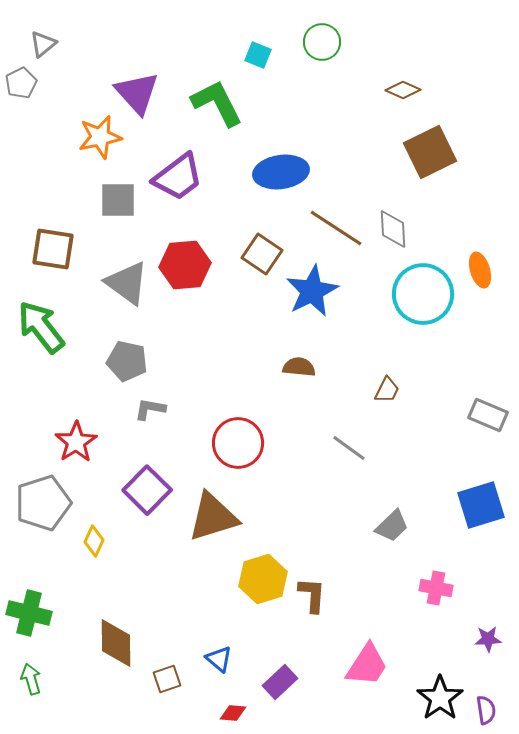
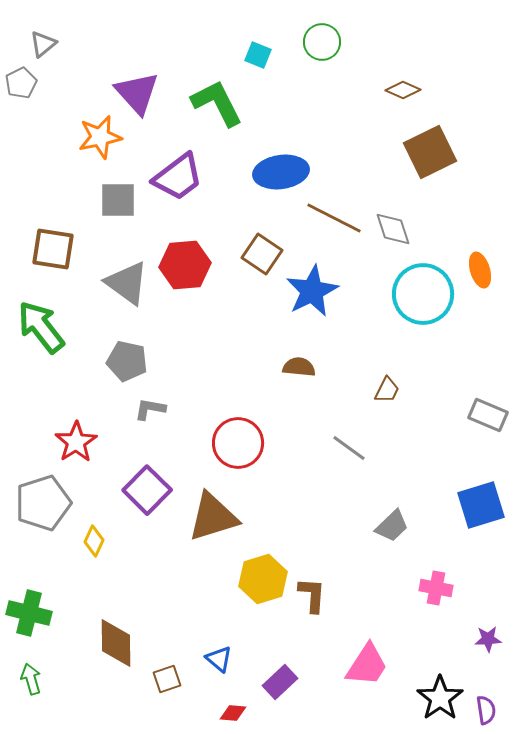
brown line at (336, 228): moved 2 px left, 10 px up; rotated 6 degrees counterclockwise
gray diamond at (393, 229): rotated 15 degrees counterclockwise
